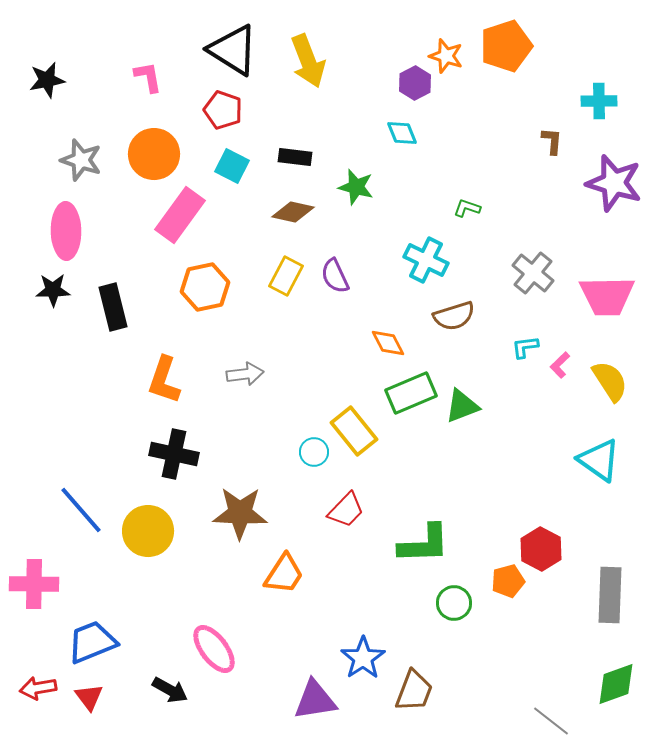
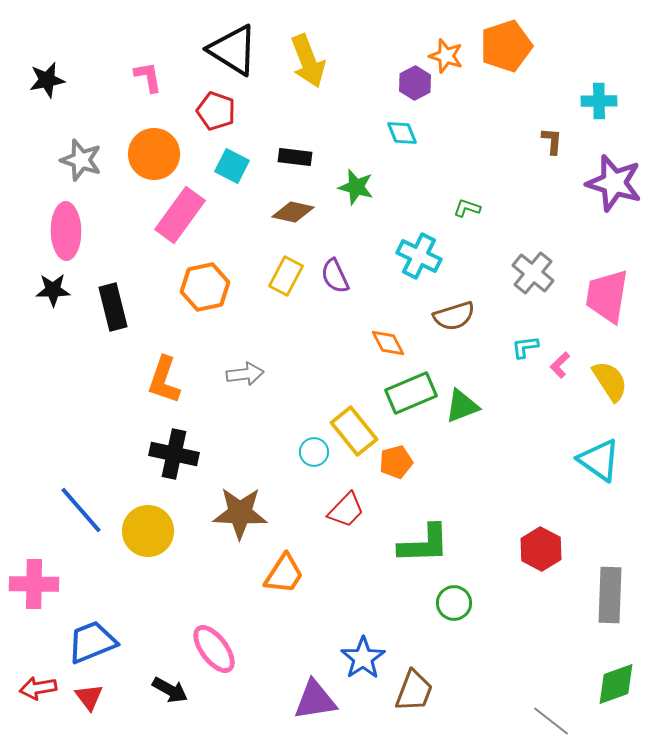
red pentagon at (223, 110): moved 7 px left, 1 px down
cyan cross at (426, 260): moved 7 px left, 4 px up
pink trapezoid at (607, 296): rotated 100 degrees clockwise
orange pentagon at (508, 581): moved 112 px left, 119 px up
